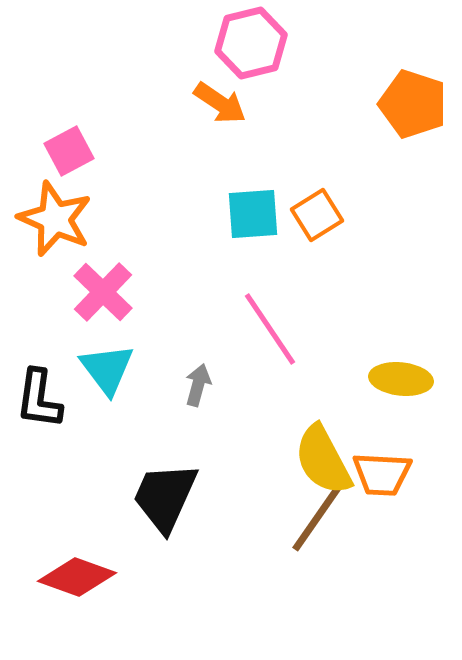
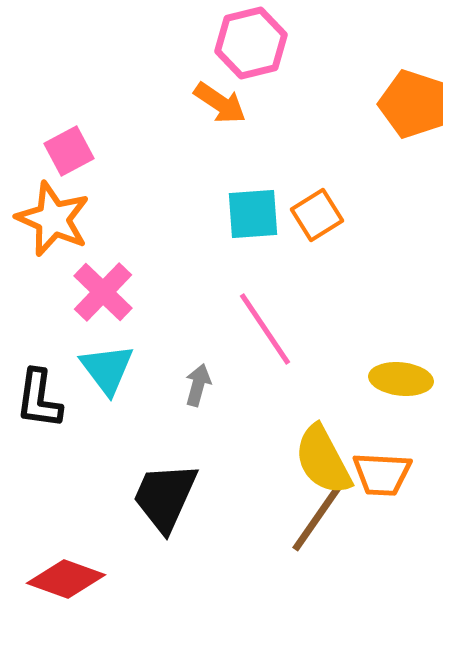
orange star: moved 2 px left
pink line: moved 5 px left
red diamond: moved 11 px left, 2 px down
